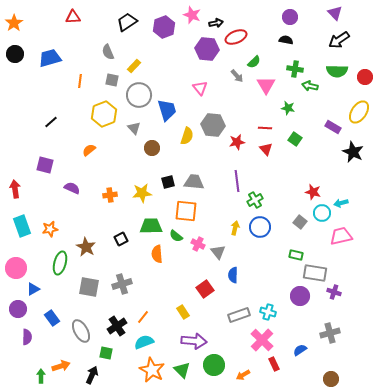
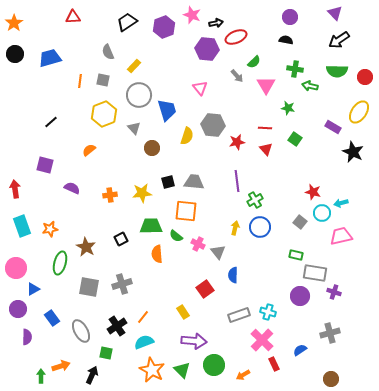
gray square at (112, 80): moved 9 px left
